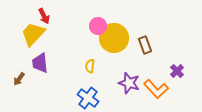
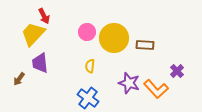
pink circle: moved 11 px left, 6 px down
brown rectangle: rotated 66 degrees counterclockwise
